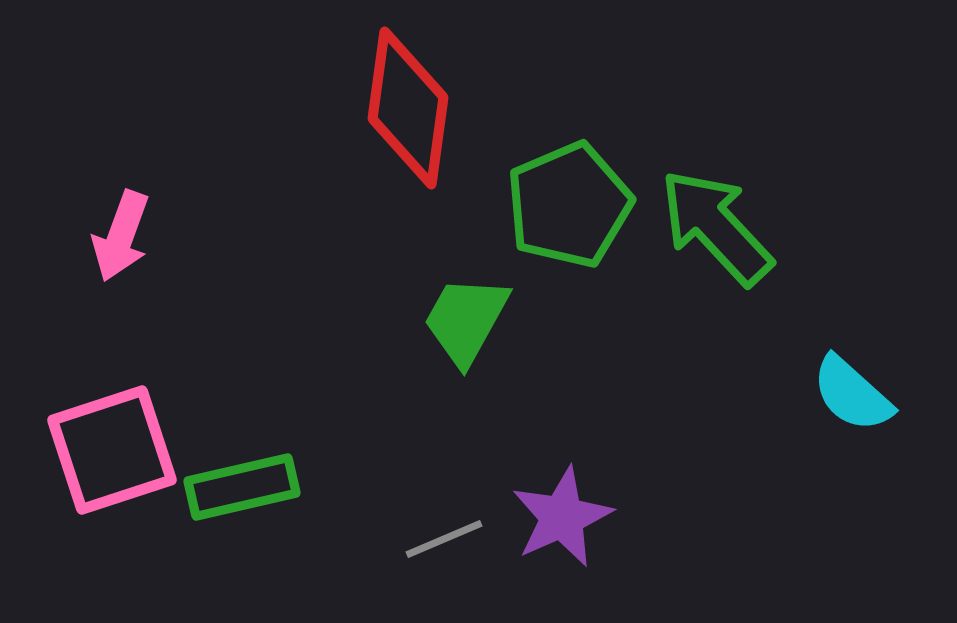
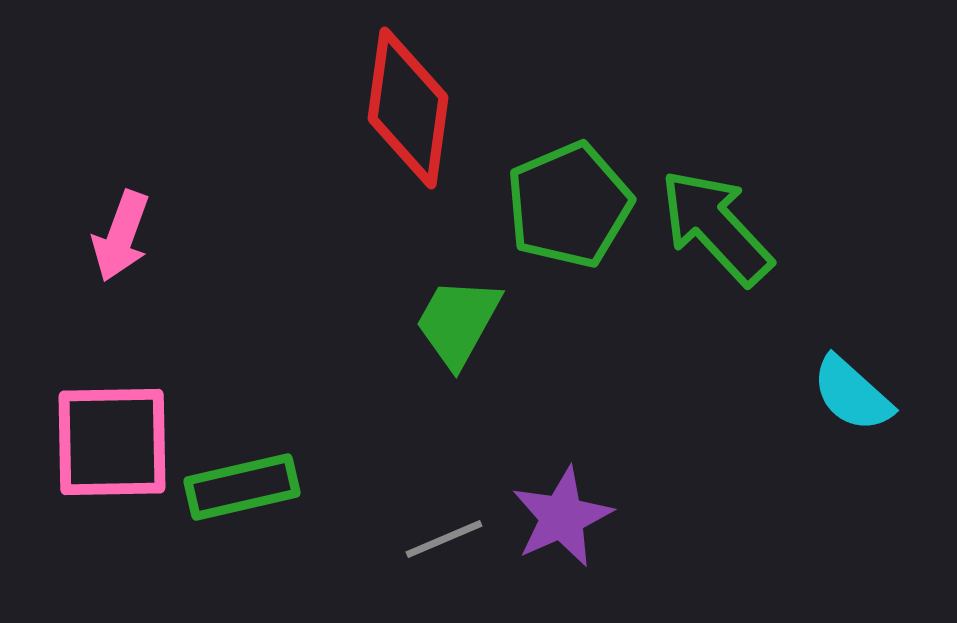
green trapezoid: moved 8 px left, 2 px down
pink square: moved 8 px up; rotated 17 degrees clockwise
